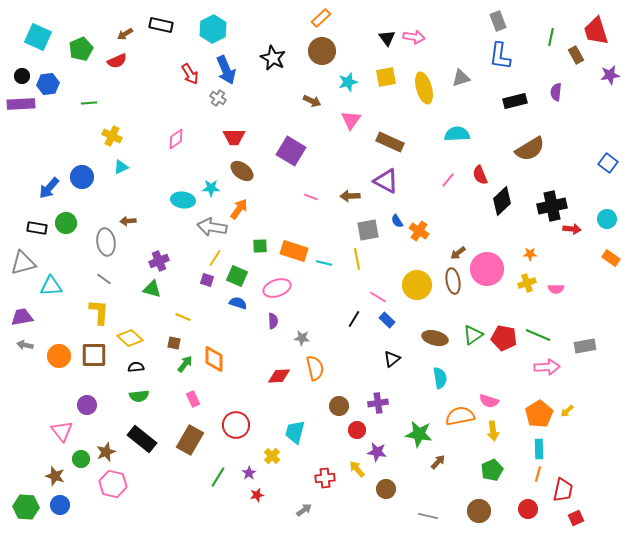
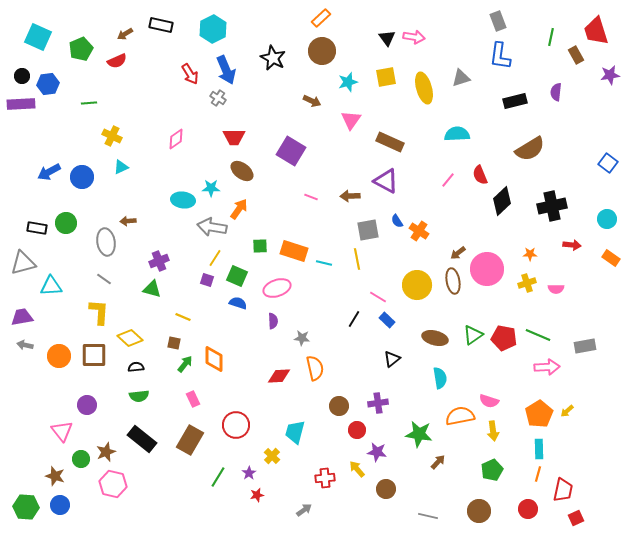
blue arrow at (49, 188): moved 16 px up; rotated 20 degrees clockwise
red arrow at (572, 229): moved 16 px down
